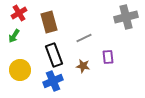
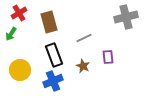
green arrow: moved 3 px left, 2 px up
brown star: rotated 16 degrees clockwise
